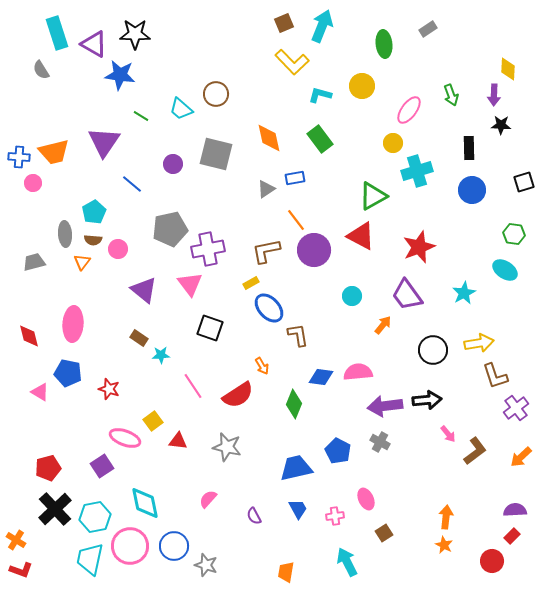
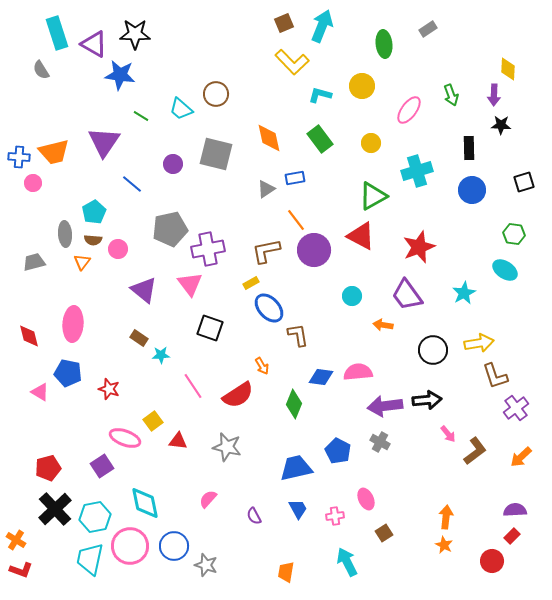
yellow circle at (393, 143): moved 22 px left
orange arrow at (383, 325): rotated 120 degrees counterclockwise
